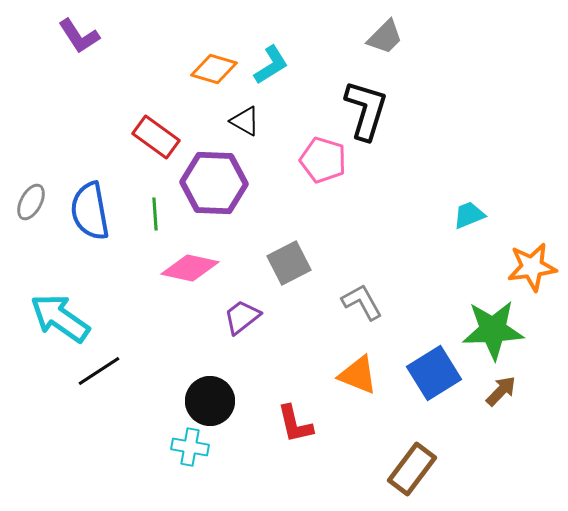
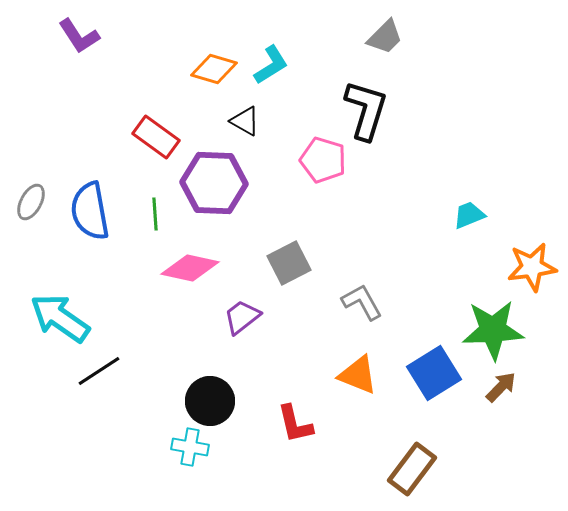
brown arrow: moved 4 px up
